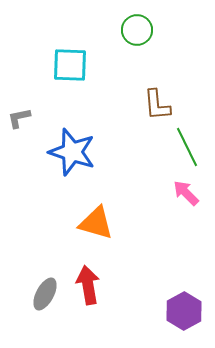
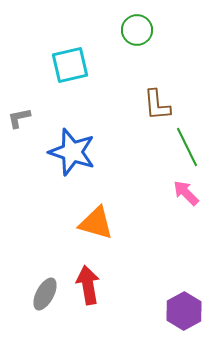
cyan square: rotated 15 degrees counterclockwise
